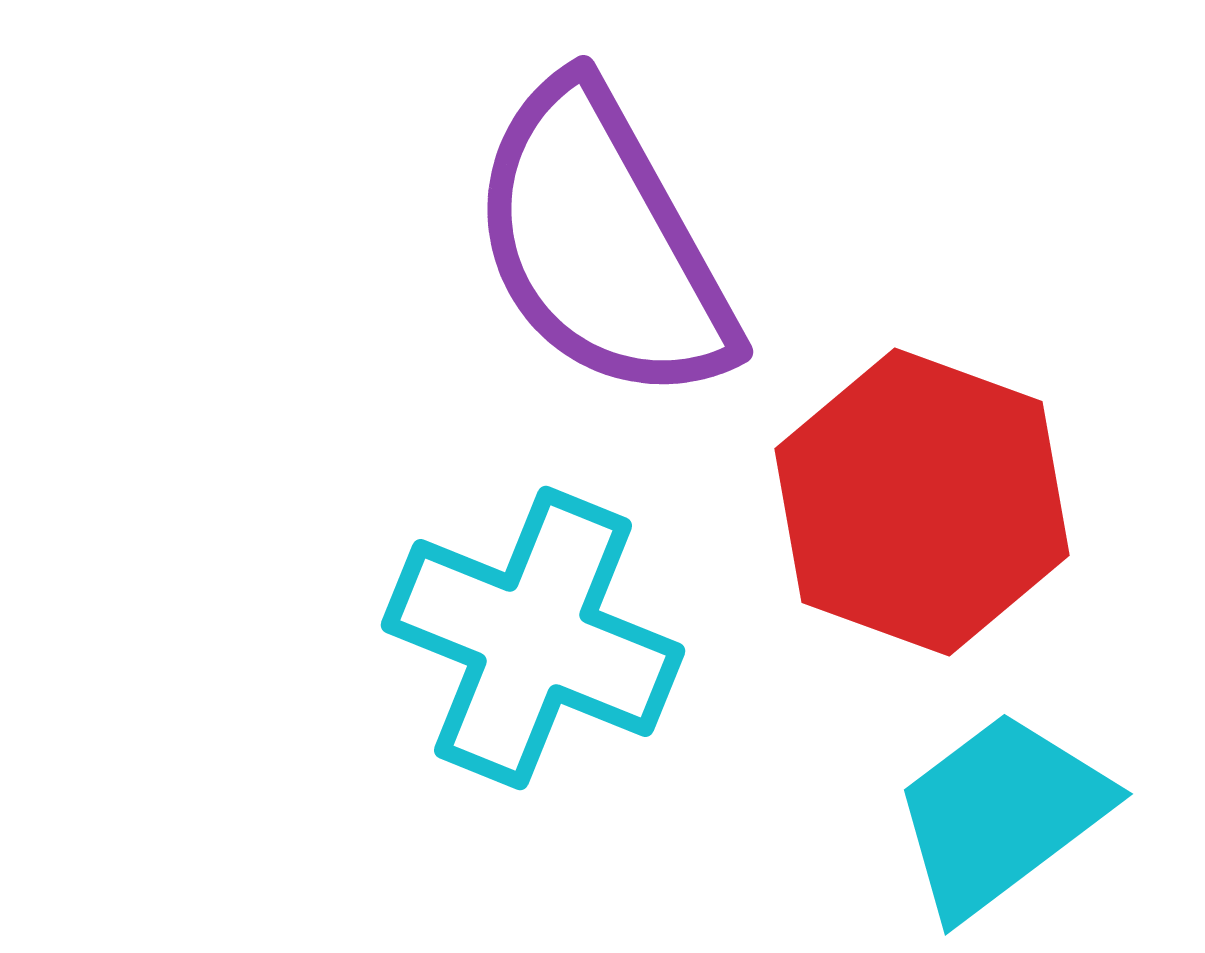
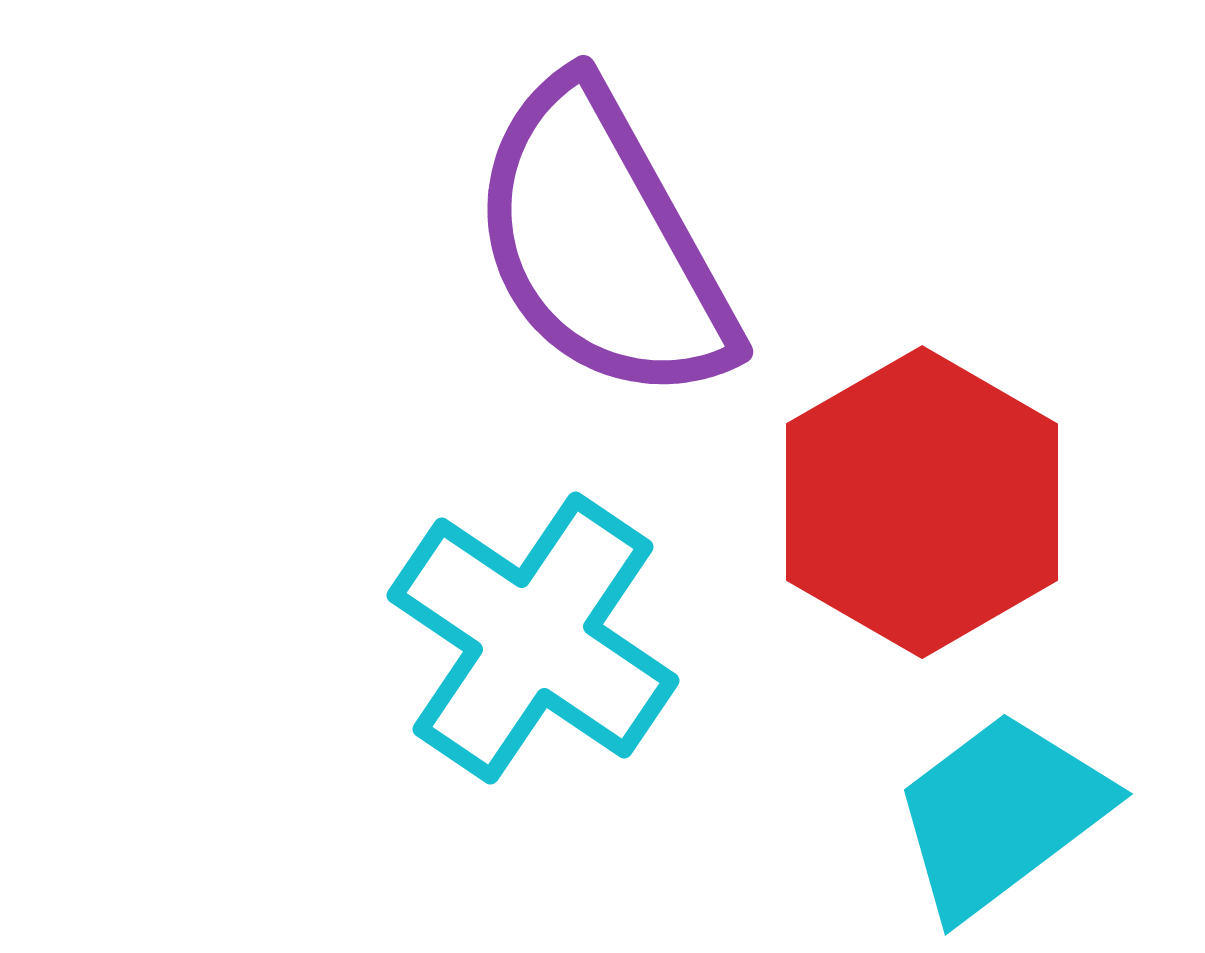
red hexagon: rotated 10 degrees clockwise
cyan cross: rotated 12 degrees clockwise
